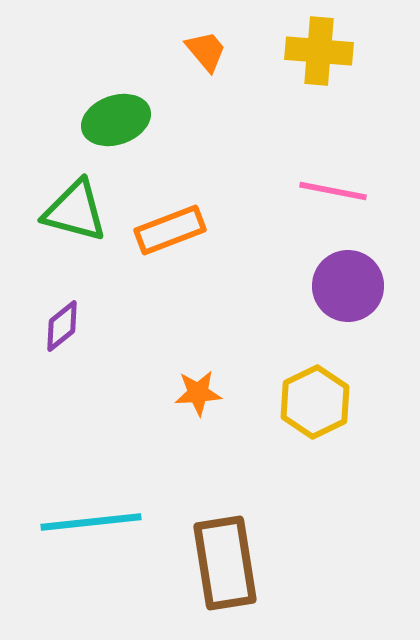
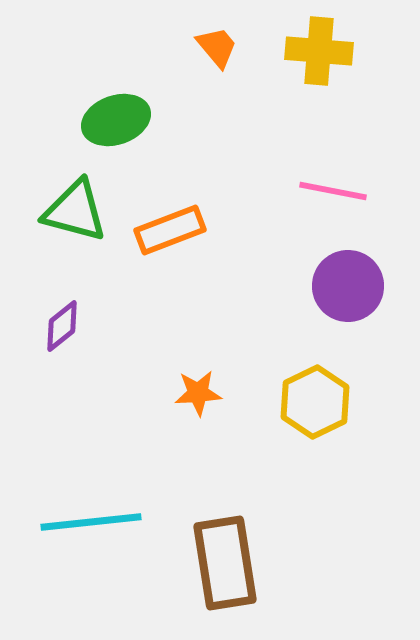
orange trapezoid: moved 11 px right, 4 px up
